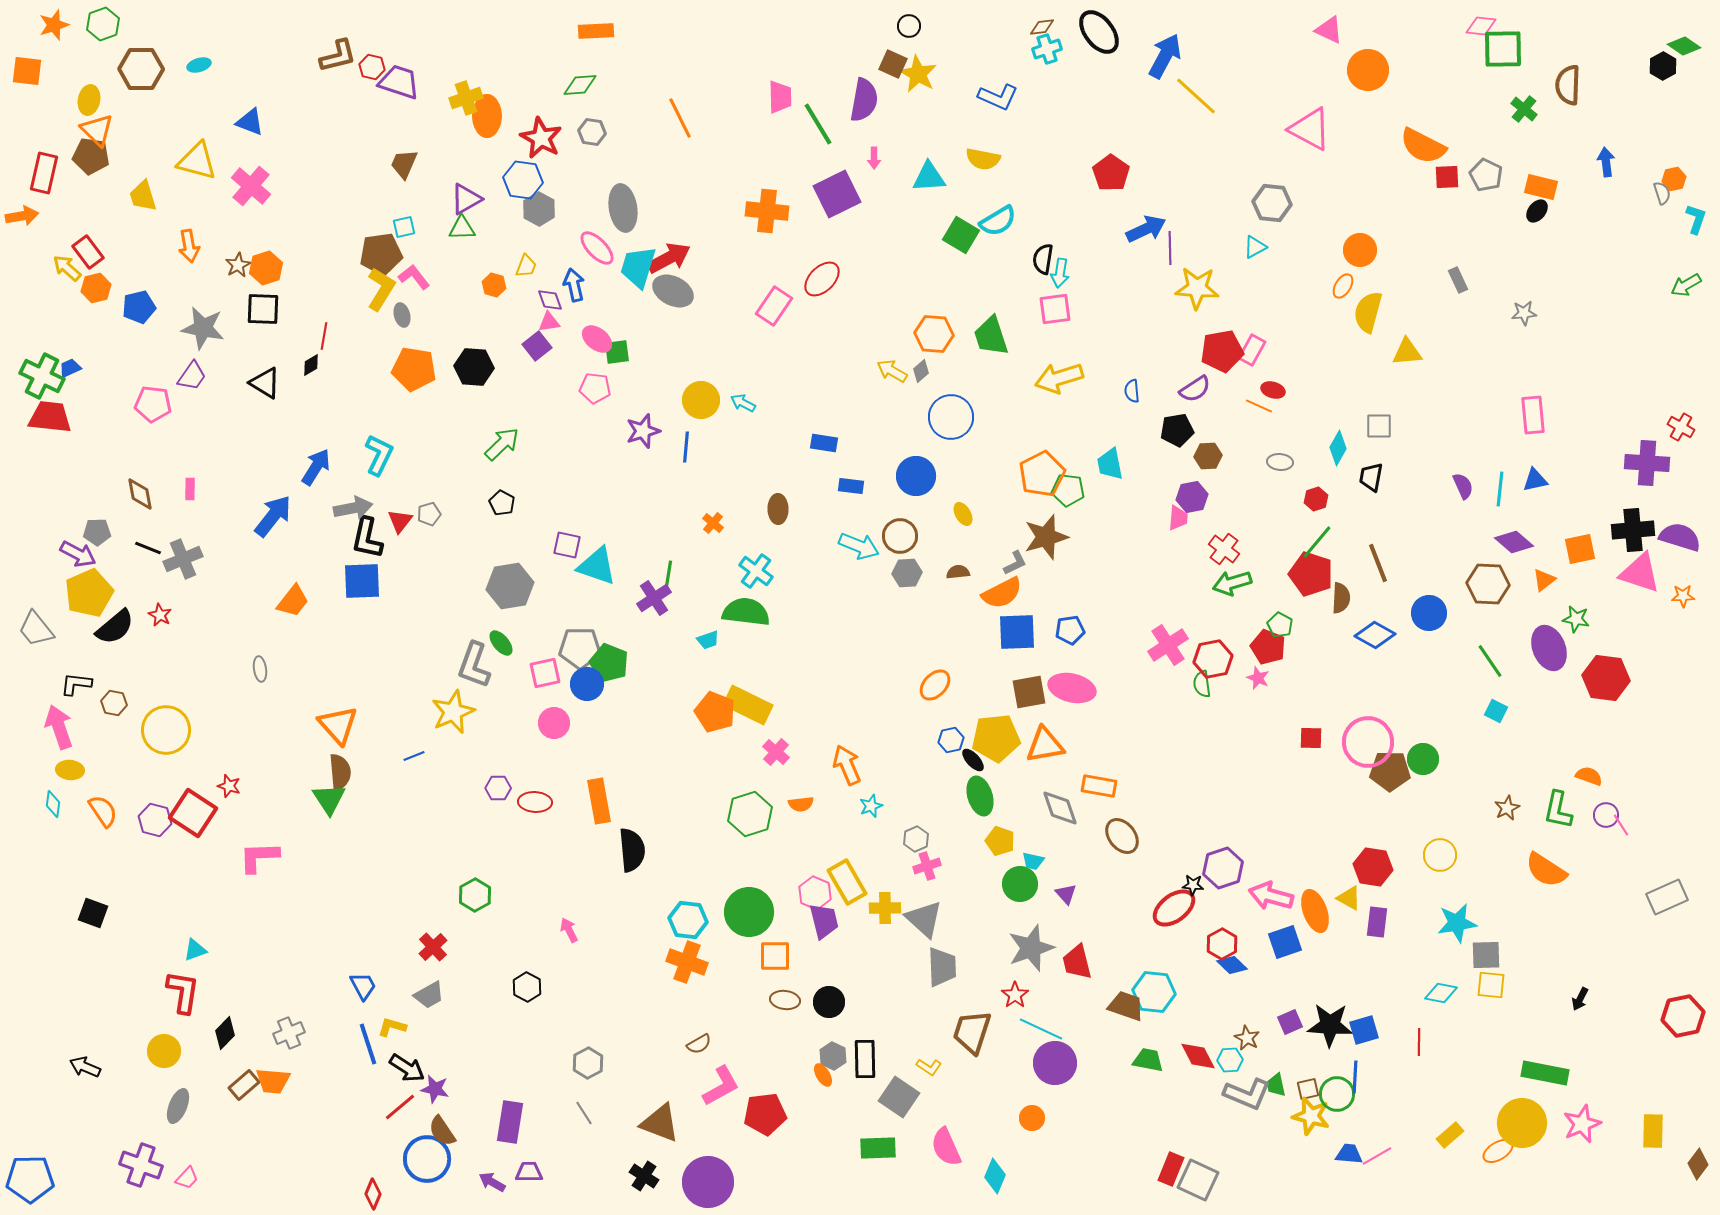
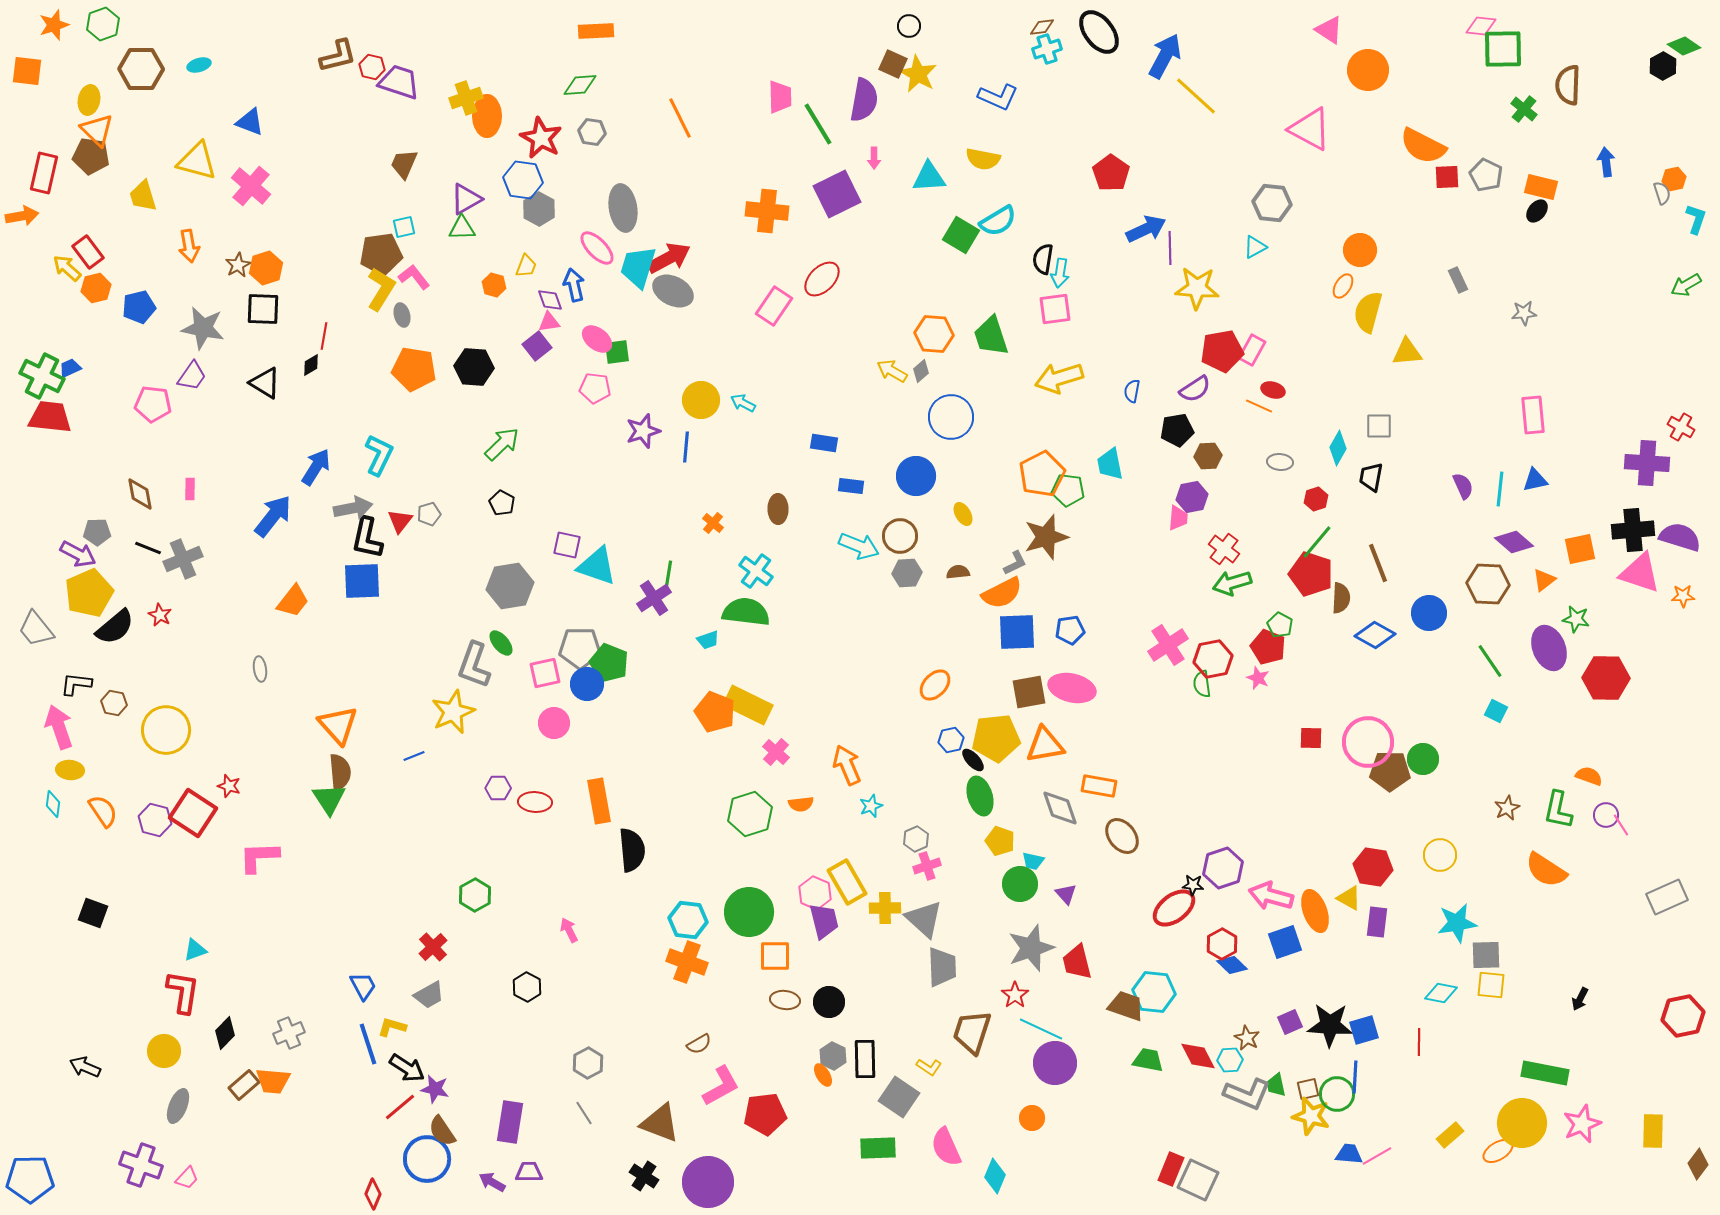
pink triangle at (1329, 30): rotated 8 degrees clockwise
blue semicircle at (1132, 391): rotated 15 degrees clockwise
red hexagon at (1606, 678): rotated 6 degrees counterclockwise
